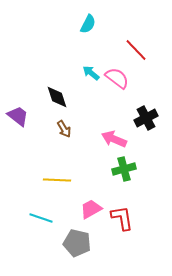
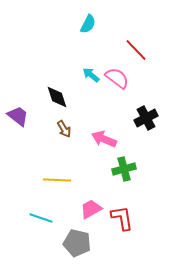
cyan arrow: moved 2 px down
pink arrow: moved 10 px left
